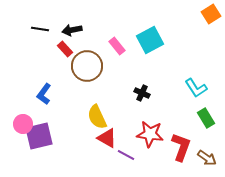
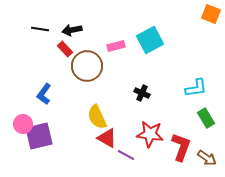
orange square: rotated 36 degrees counterclockwise
pink rectangle: moved 1 px left; rotated 66 degrees counterclockwise
cyan L-shape: rotated 65 degrees counterclockwise
